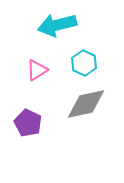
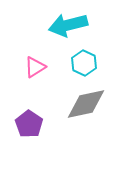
cyan arrow: moved 11 px right
pink triangle: moved 2 px left, 3 px up
purple pentagon: moved 1 px right, 1 px down; rotated 8 degrees clockwise
